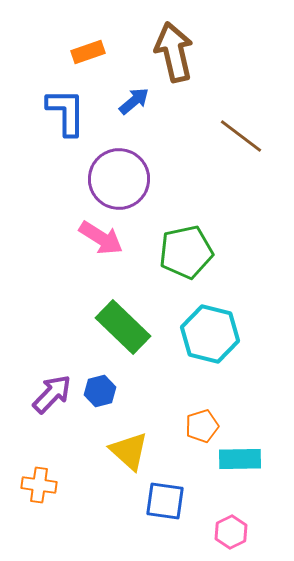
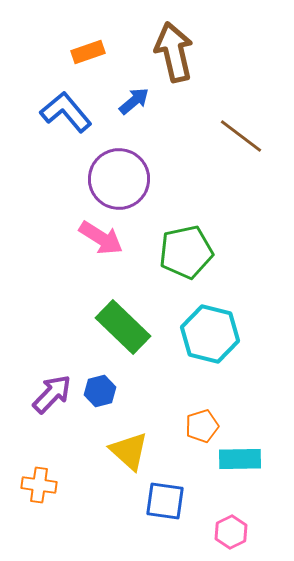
blue L-shape: rotated 40 degrees counterclockwise
